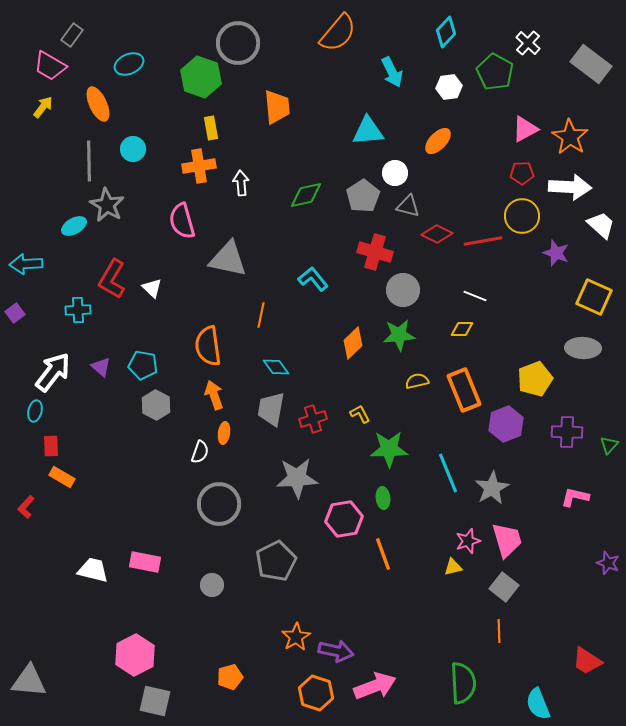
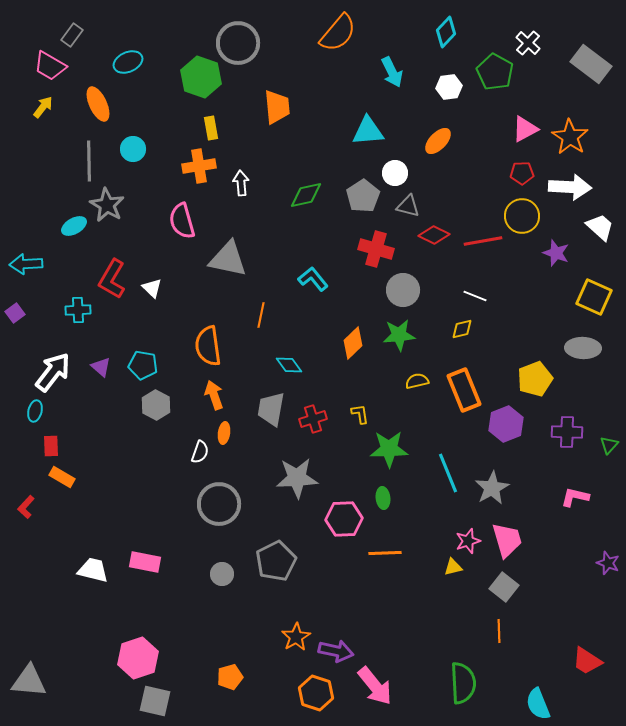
cyan ellipse at (129, 64): moved 1 px left, 2 px up
white trapezoid at (601, 225): moved 1 px left, 2 px down
red diamond at (437, 234): moved 3 px left, 1 px down
red cross at (375, 252): moved 1 px right, 3 px up
yellow diamond at (462, 329): rotated 15 degrees counterclockwise
cyan diamond at (276, 367): moved 13 px right, 2 px up
yellow L-shape at (360, 414): rotated 20 degrees clockwise
pink hexagon at (344, 519): rotated 6 degrees clockwise
orange line at (383, 554): moved 2 px right, 1 px up; rotated 72 degrees counterclockwise
gray circle at (212, 585): moved 10 px right, 11 px up
pink hexagon at (135, 655): moved 3 px right, 3 px down; rotated 9 degrees clockwise
pink arrow at (375, 686): rotated 72 degrees clockwise
